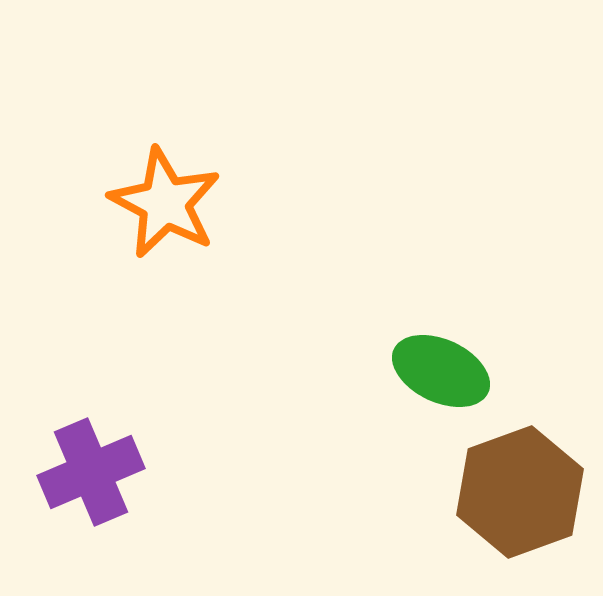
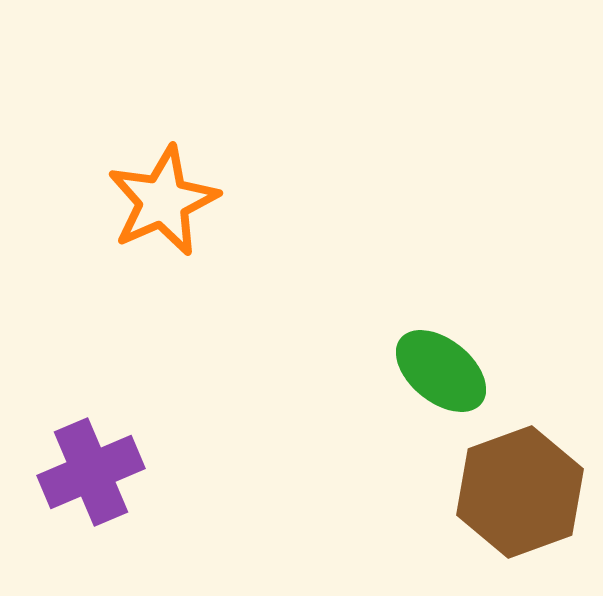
orange star: moved 2 px left, 2 px up; rotated 20 degrees clockwise
green ellipse: rotated 14 degrees clockwise
